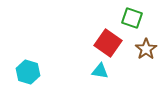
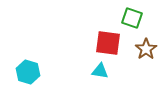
red square: rotated 28 degrees counterclockwise
